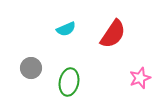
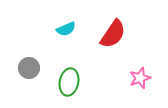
gray circle: moved 2 px left
